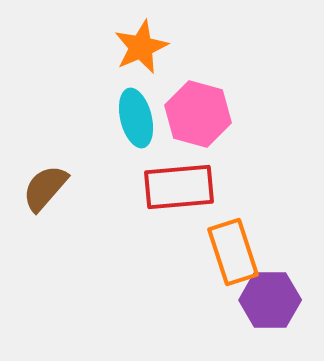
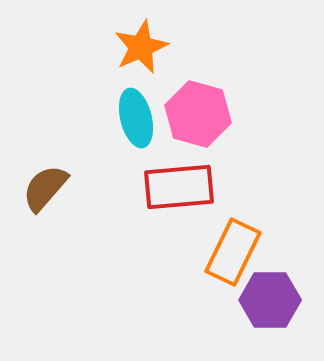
orange rectangle: rotated 44 degrees clockwise
